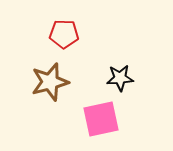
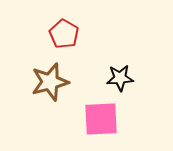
red pentagon: rotated 28 degrees clockwise
pink square: rotated 9 degrees clockwise
